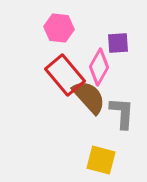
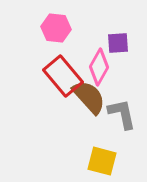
pink hexagon: moved 3 px left
red rectangle: moved 2 px left, 1 px down
gray L-shape: moved 1 px down; rotated 16 degrees counterclockwise
yellow square: moved 1 px right, 1 px down
